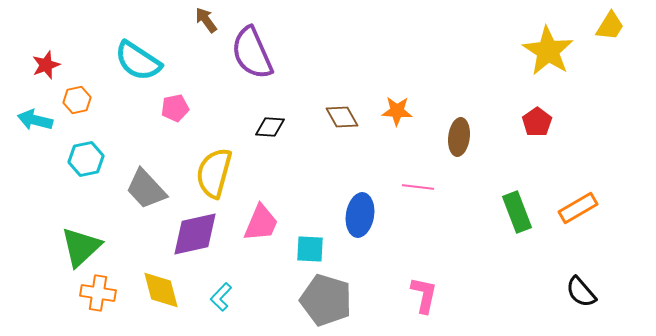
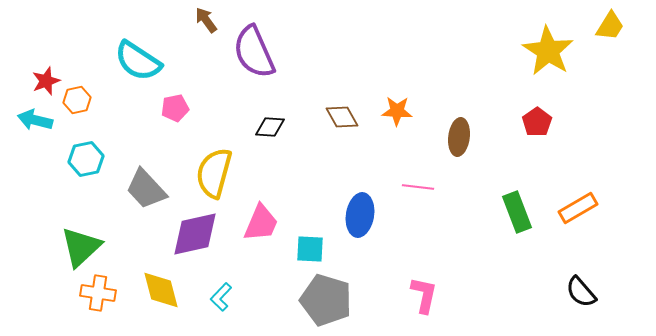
purple semicircle: moved 2 px right, 1 px up
red star: moved 16 px down
